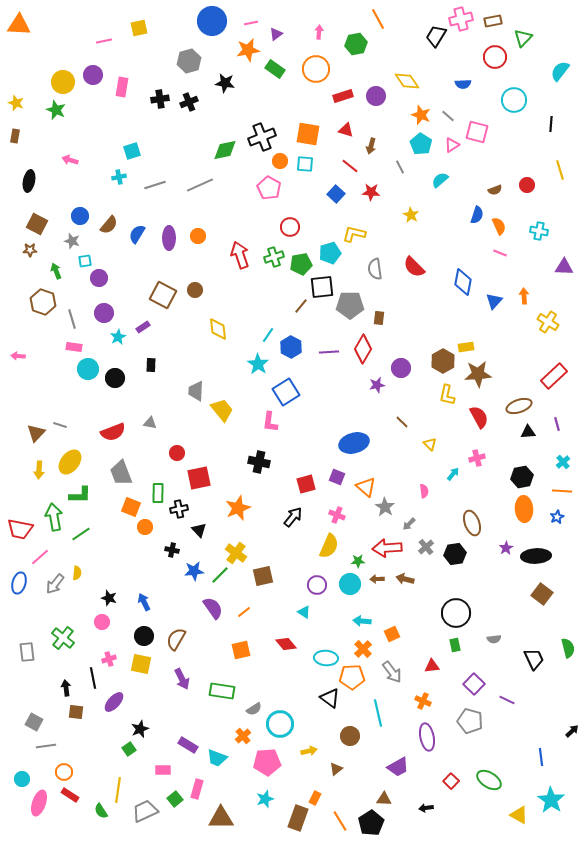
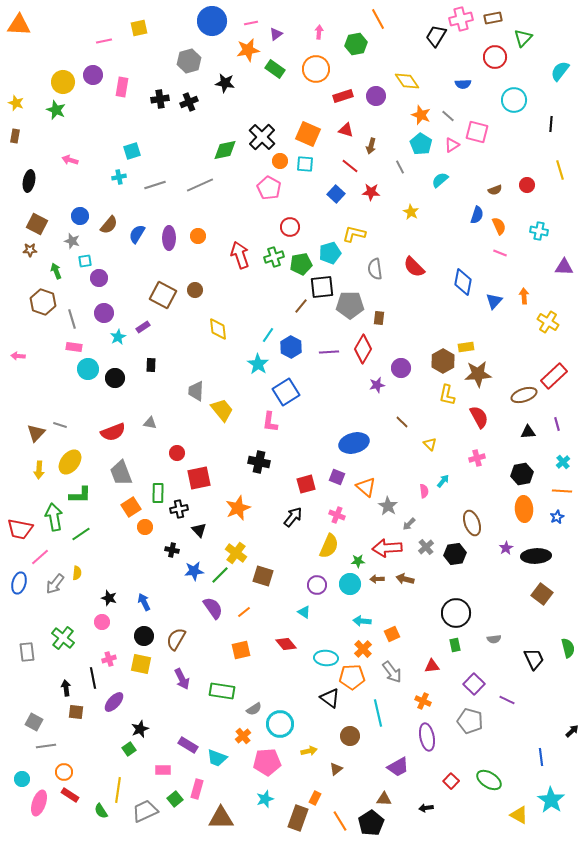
brown rectangle at (493, 21): moved 3 px up
orange square at (308, 134): rotated 15 degrees clockwise
black cross at (262, 137): rotated 24 degrees counterclockwise
yellow star at (411, 215): moved 3 px up
brown ellipse at (519, 406): moved 5 px right, 11 px up
cyan arrow at (453, 474): moved 10 px left, 7 px down
black hexagon at (522, 477): moved 3 px up
orange square at (131, 507): rotated 36 degrees clockwise
gray star at (385, 507): moved 3 px right, 1 px up
brown square at (263, 576): rotated 30 degrees clockwise
